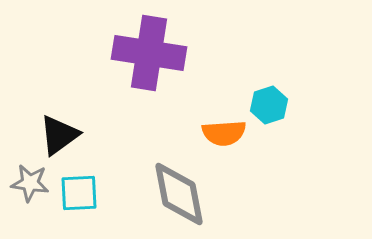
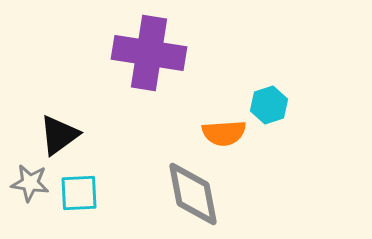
gray diamond: moved 14 px right
